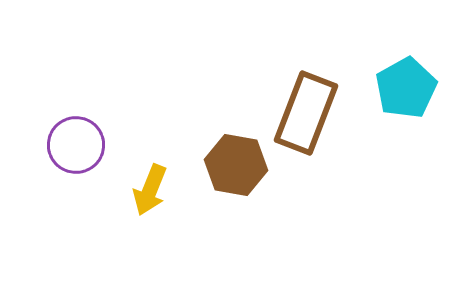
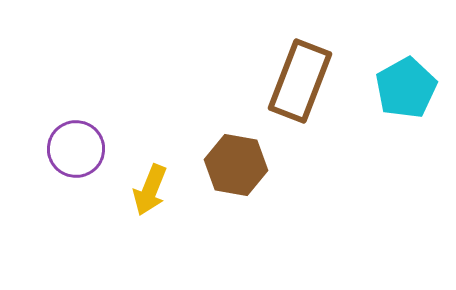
brown rectangle: moved 6 px left, 32 px up
purple circle: moved 4 px down
